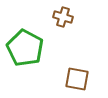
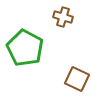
brown square: rotated 15 degrees clockwise
